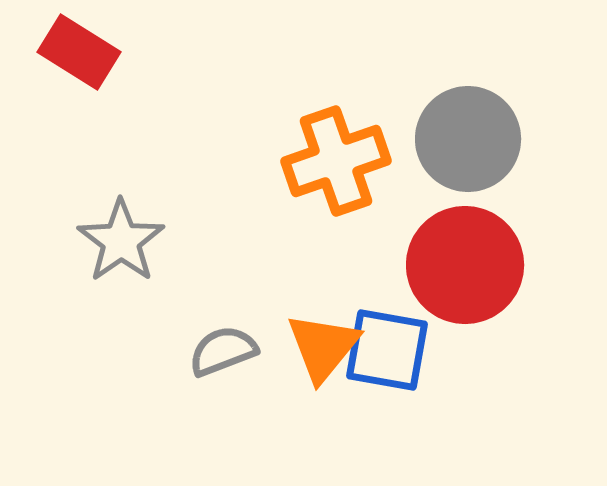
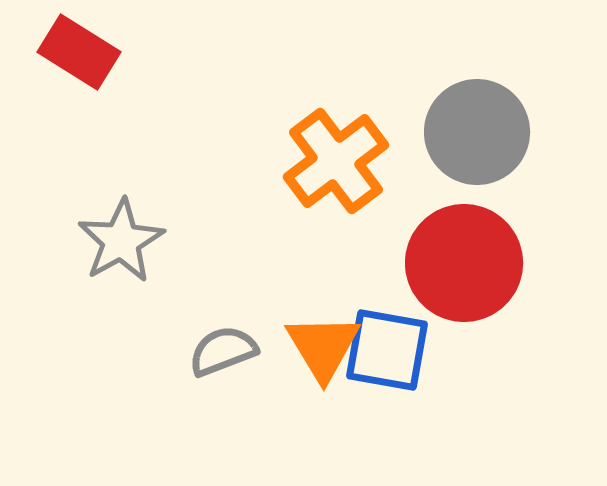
gray circle: moved 9 px right, 7 px up
orange cross: rotated 18 degrees counterclockwise
gray star: rotated 6 degrees clockwise
red circle: moved 1 px left, 2 px up
orange triangle: rotated 10 degrees counterclockwise
